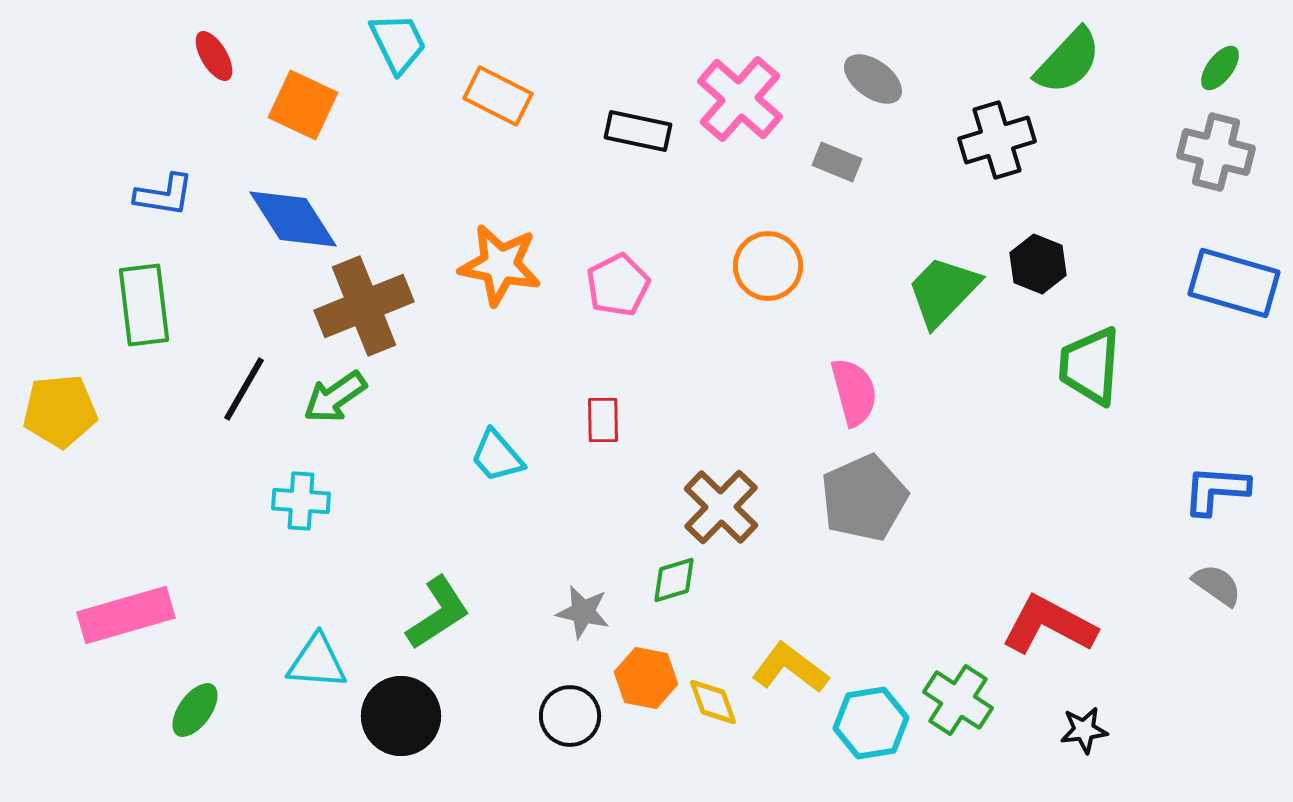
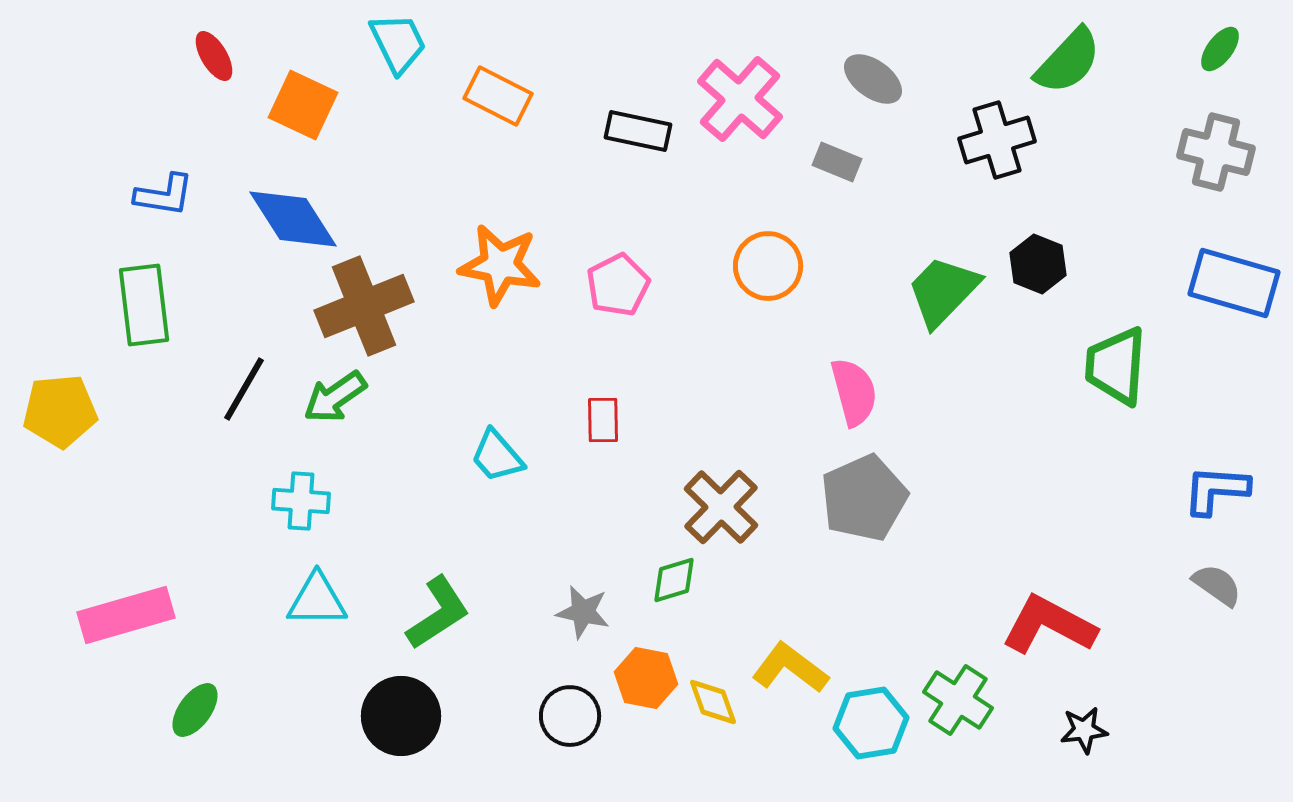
green ellipse at (1220, 68): moved 19 px up
green trapezoid at (1090, 366): moved 26 px right
cyan triangle at (317, 662): moved 62 px up; rotated 4 degrees counterclockwise
